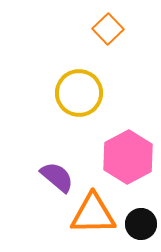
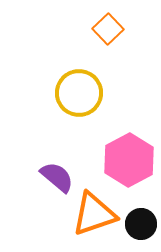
pink hexagon: moved 1 px right, 3 px down
orange triangle: moved 1 px right; rotated 18 degrees counterclockwise
